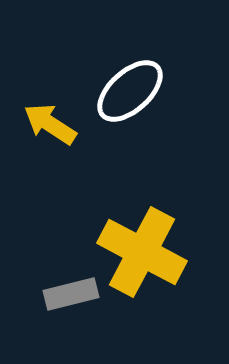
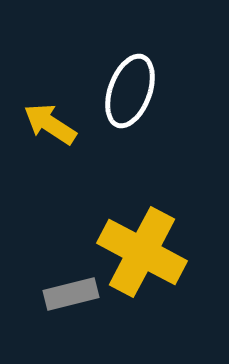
white ellipse: rotated 28 degrees counterclockwise
